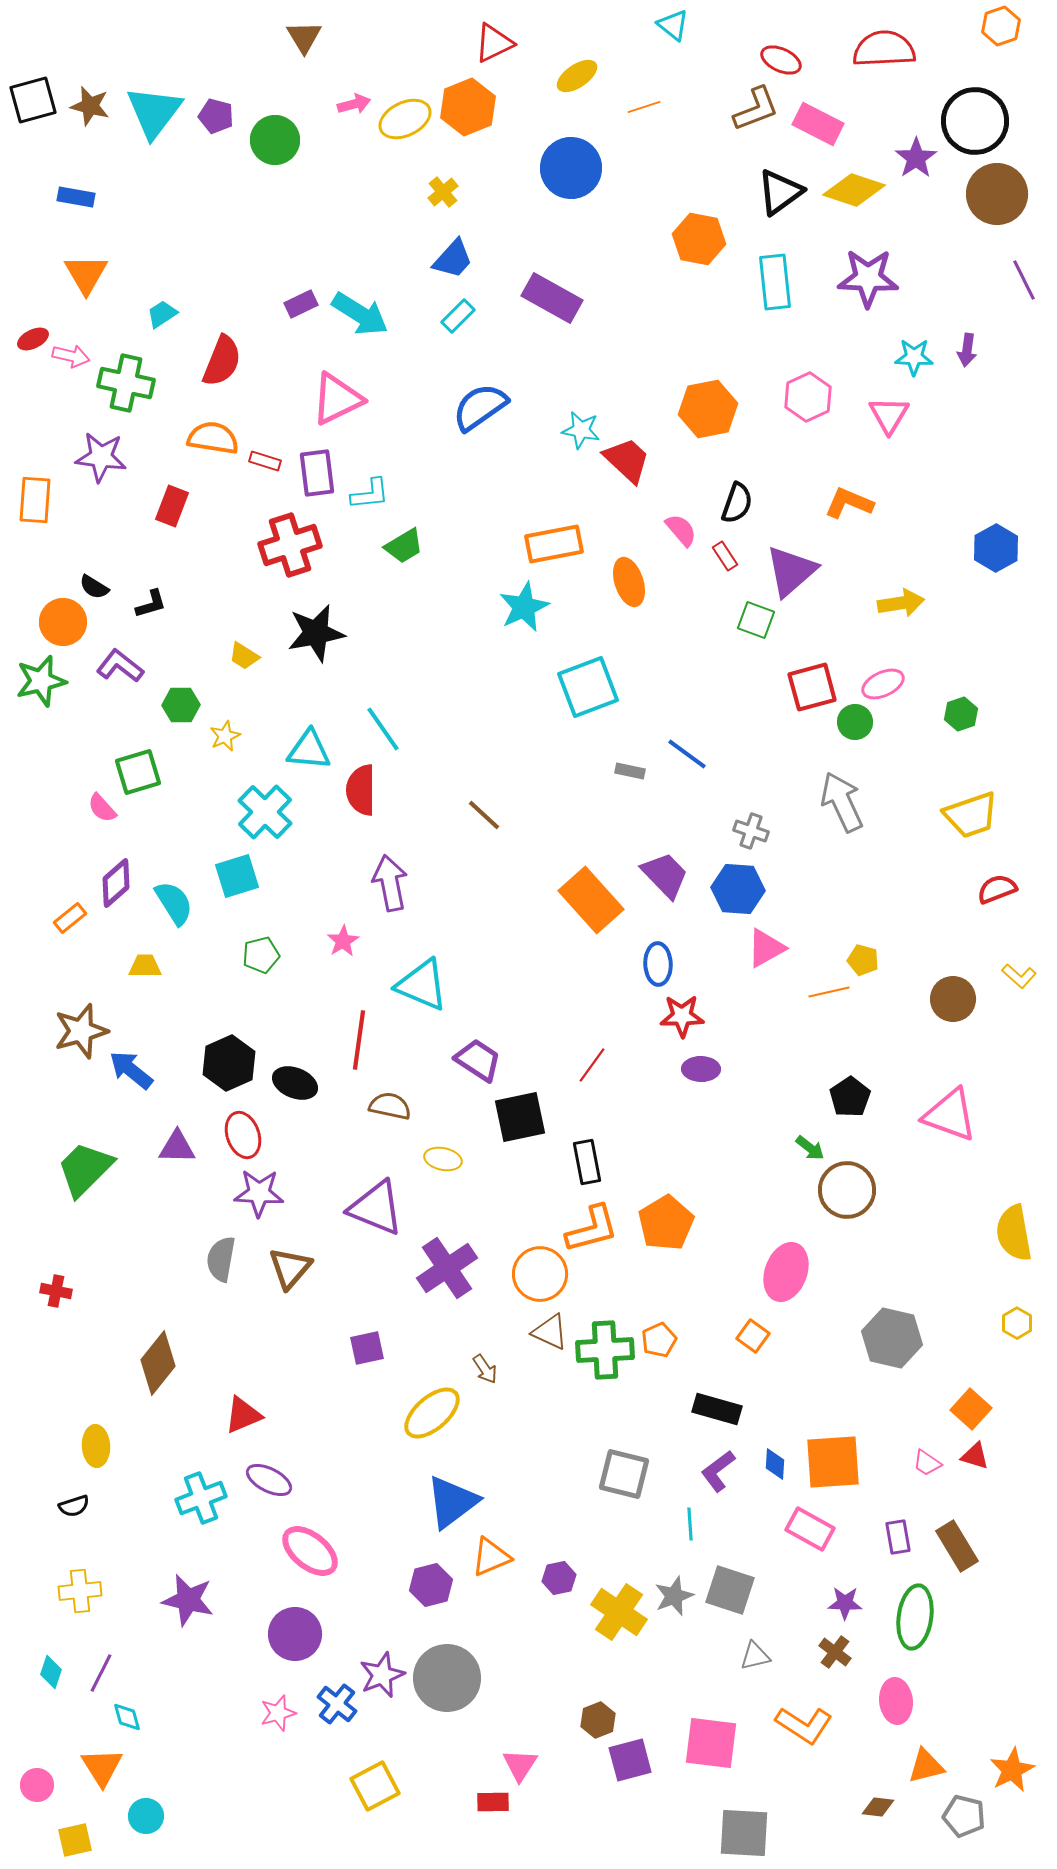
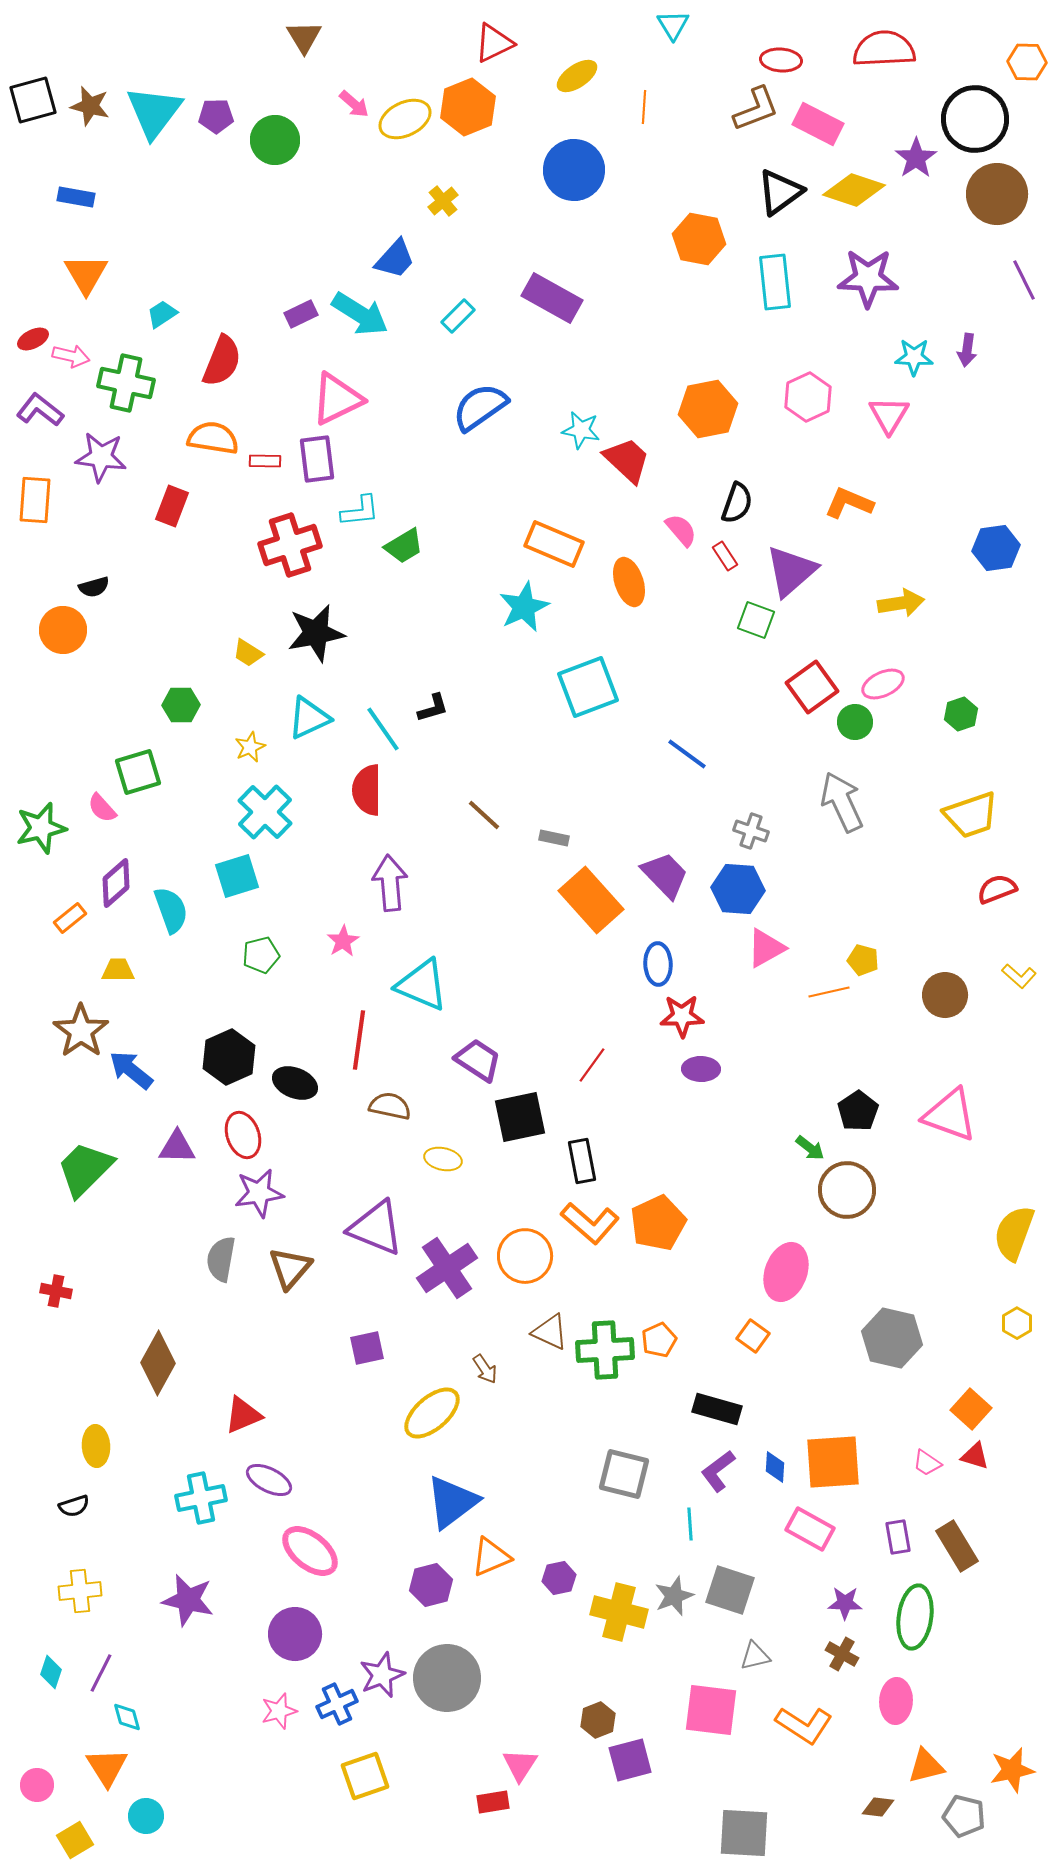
cyan triangle at (673, 25): rotated 20 degrees clockwise
orange hexagon at (1001, 26): moved 26 px right, 36 px down; rotated 21 degrees clockwise
red ellipse at (781, 60): rotated 21 degrees counterclockwise
pink arrow at (354, 104): rotated 56 degrees clockwise
orange line at (644, 107): rotated 68 degrees counterclockwise
purple pentagon at (216, 116): rotated 16 degrees counterclockwise
black circle at (975, 121): moved 2 px up
blue circle at (571, 168): moved 3 px right, 2 px down
yellow cross at (443, 192): moved 9 px down
blue trapezoid at (453, 259): moved 58 px left
purple rectangle at (301, 304): moved 10 px down
red rectangle at (265, 461): rotated 16 degrees counterclockwise
purple rectangle at (317, 473): moved 14 px up
cyan L-shape at (370, 494): moved 10 px left, 17 px down
orange rectangle at (554, 544): rotated 34 degrees clockwise
blue hexagon at (996, 548): rotated 21 degrees clockwise
black semicircle at (94, 587): rotated 48 degrees counterclockwise
black L-shape at (151, 604): moved 282 px right, 104 px down
orange circle at (63, 622): moved 8 px down
yellow trapezoid at (244, 656): moved 4 px right, 3 px up
purple L-shape at (120, 666): moved 80 px left, 256 px up
green star at (41, 681): moved 147 px down
red square at (812, 687): rotated 21 degrees counterclockwise
yellow star at (225, 736): moved 25 px right, 11 px down
cyan triangle at (309, 750): moved 32 px up; rotated 30 degrees counterclockwise
gray rectangle at (630, 771): moved 76 px left, 67 px down
red semicircle at (361, 790): moved 6 px right
purple arrow at (390, 883): rotated 6 degrees clockwise
cyan semicircle at (174, 903): moved 3 px left, 7 px down; rotated 12 degrees clockwise
yellow trapezoid at (145, 966): moved 27 px left, 4 px down
brown circle at (953, 999): moved 8 px left, 4 px up
brown star at (81, 1031): rotated 20 degrees counterclockwise
black hexagon at (229, 1063): moved 6 px up
black pentagon at (850, 1097): moved 8 px right, 14 px down
black rectangle at (587, 1162): moved 5 px left, 1 px up
purple star at (259, 1193): rotated 12 degrees counterclockwise
purple triangle at (376, 1208): moved 20 px down
orange pentagon at (666, 1223): moved 8 px left; rotated 6 degrees clockwise
orange L-shape at (592, 1229): moved 2 px left, 6 px up; rotated 56 degrees clockwise
yellow semicircle at (1014, 1233): rotated 30 degrees clockwise
orange circle at (540, 1274): moved 15 px left, 18 px up
brown diamond at (158, 1363): rotated 10 degrees counterclockwise
blue diamond at (775, 1464): moved 3 px down
cyan cross at (201, 1498): rotated 9 degrees clockwise
yellow cross at (619, 1612): rotated 20 degrees counterclockwise
brown cross at (835, 1652): moved 7 px right, 2 px down; rotated 8 degrees counterclockwise
pink ellipse at (896, 1701): rotated 9 degrees clockwise
blue cross at (337, 1704): rotated 27 degrees clockwise
pink star at (278, 1713): moved 1 px right, 2 px up
pink square at (711, 1743): moved 33 px up
orange triangle at (102, 1767): moved 5 px right
orange star at (1012, 1770): rotated 15 degrees clockwise
yellow square at (375, 1786): moved 10 px left, 10 px up; rotated 9 degrees clockwise
red rectangle at (493, 1802): rotated 8 degrees counterclockwise
yellow square at (75, 1840): rotated 18 degrees counterclockwise
